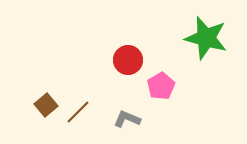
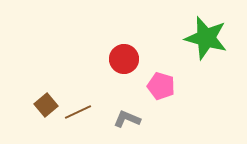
red circle: moved 4 px left, 1 px up
pink pentagon: rotated 24 degrees counterclockwise
brown line: rotated 20 degrees clockwise
